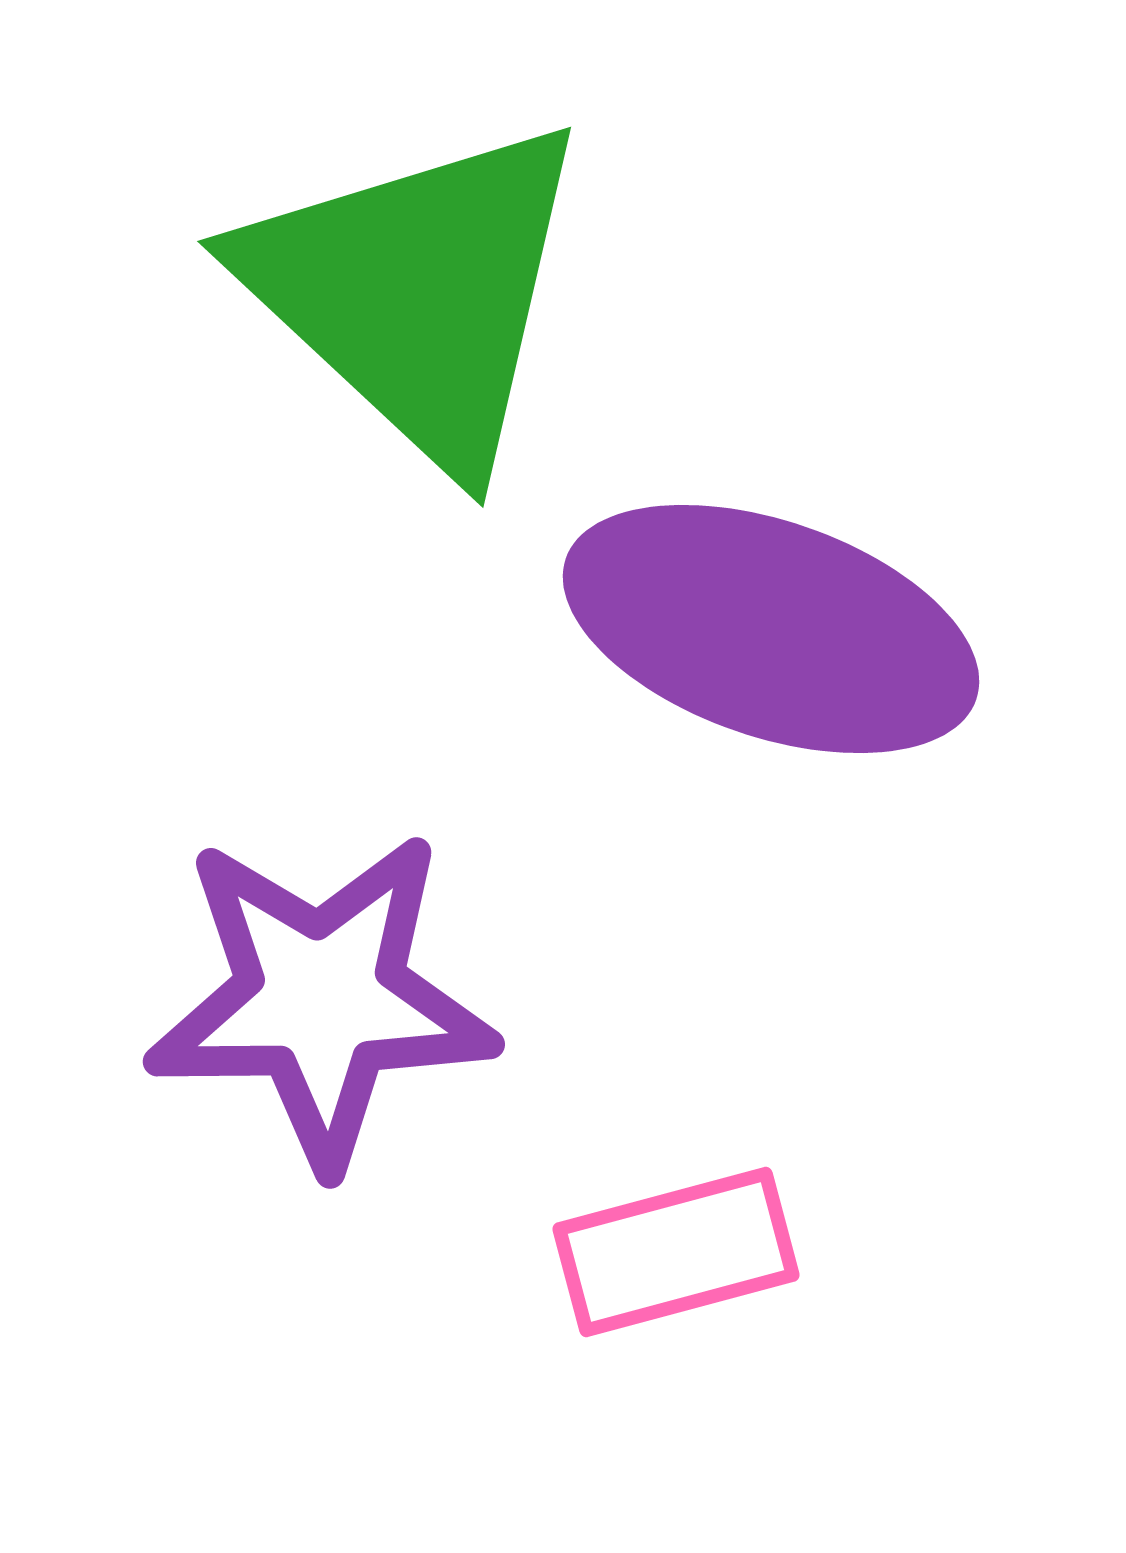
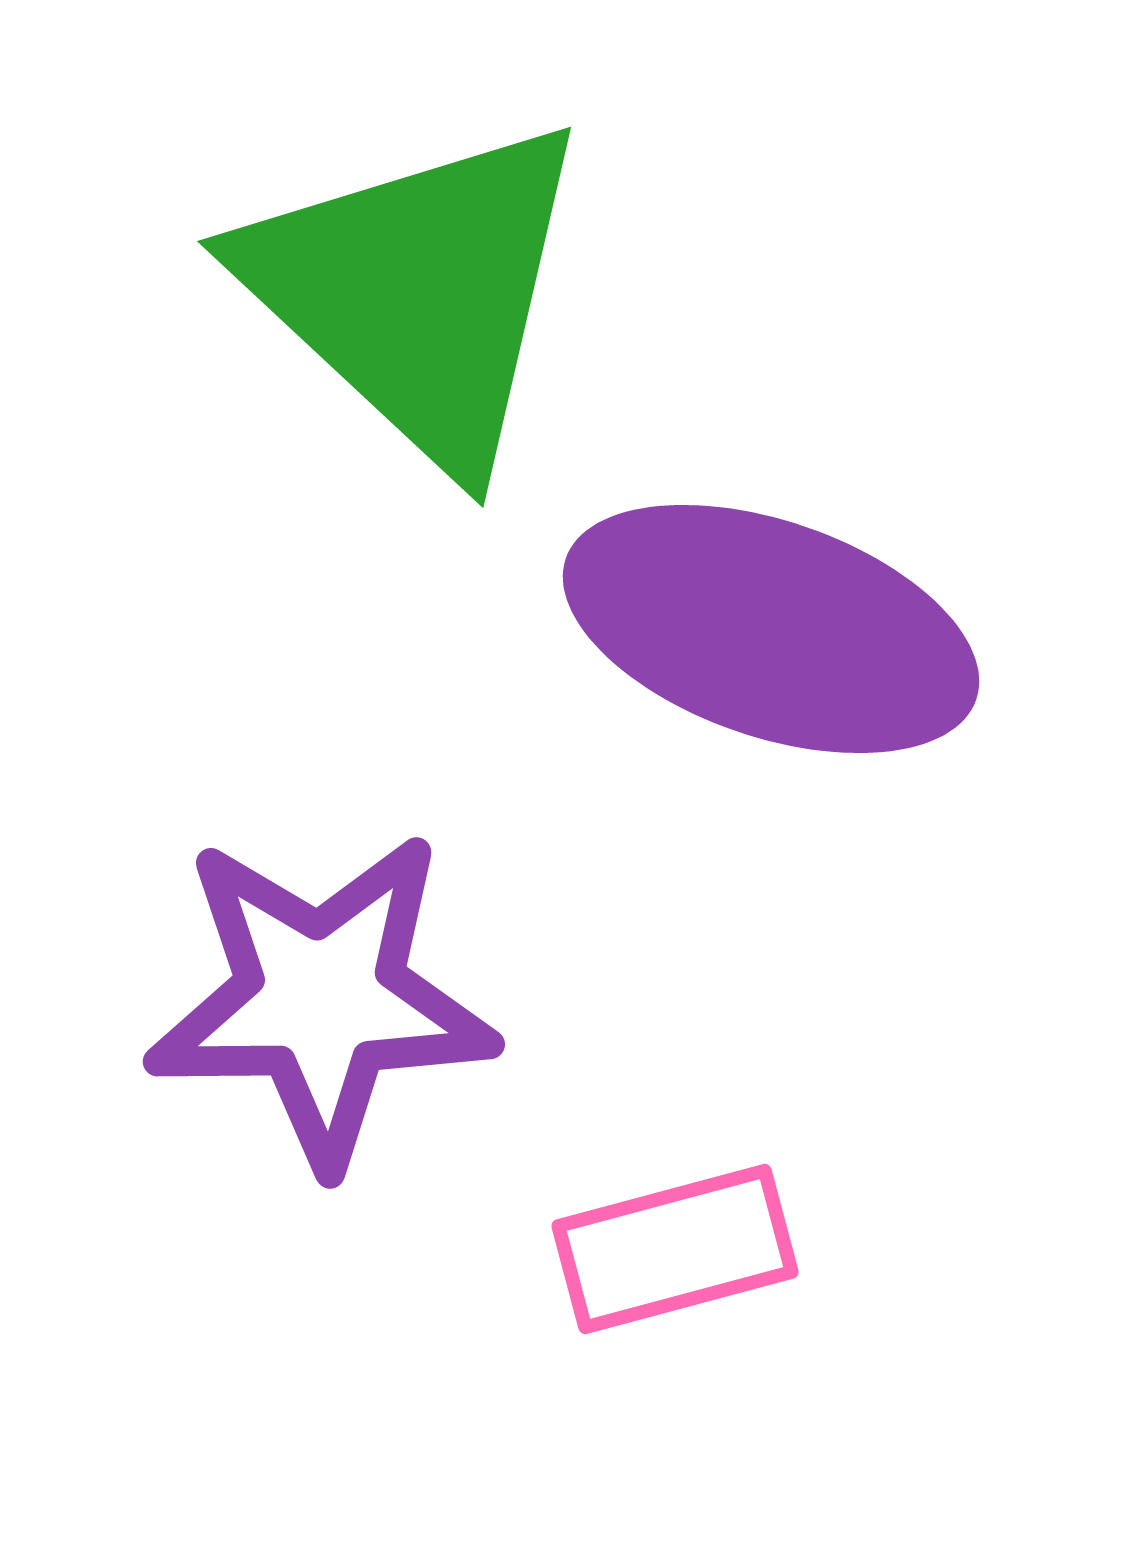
pink rectangle: moved 1 px left, 3 px up
